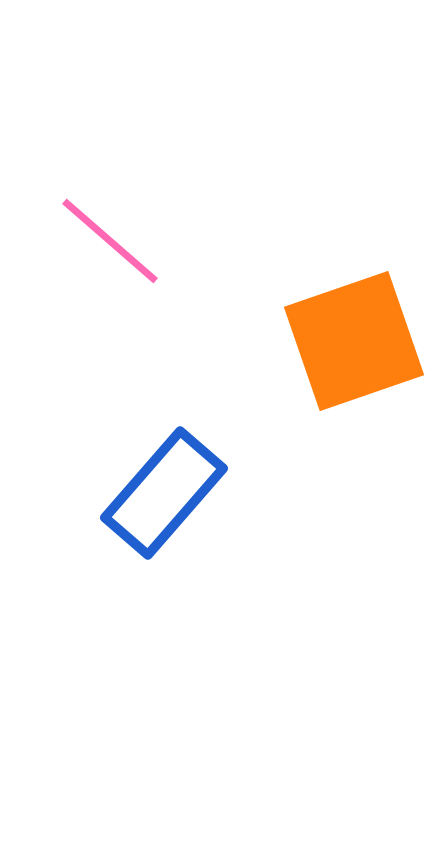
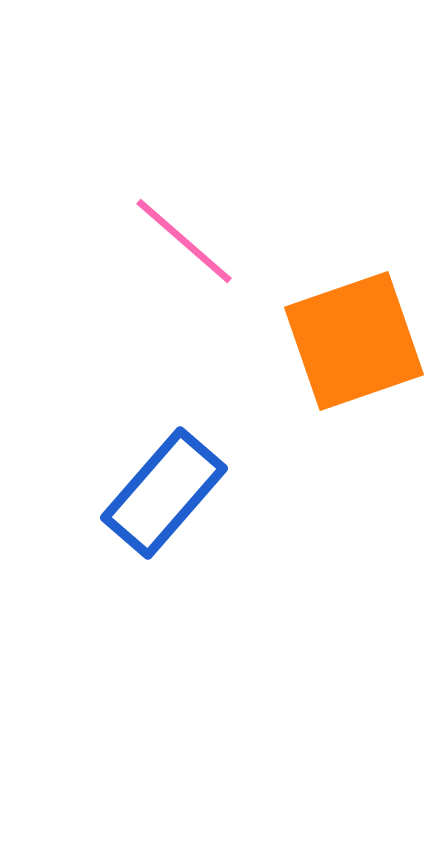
pink line: moved 74 px right
